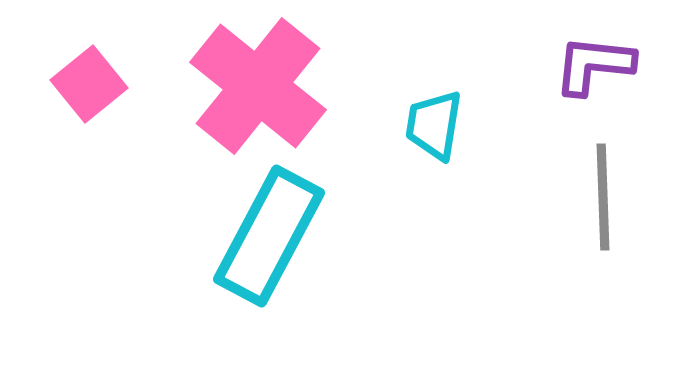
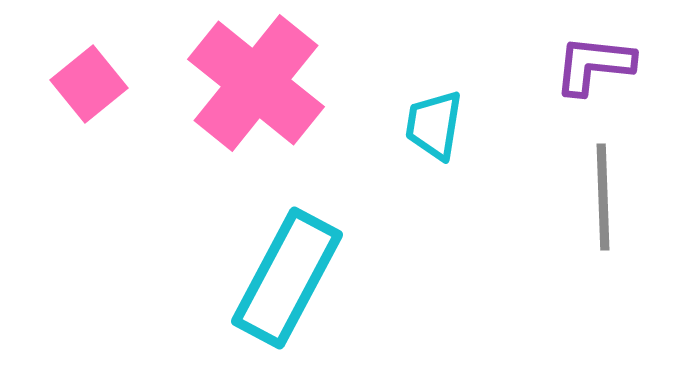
pink cross: moved 2 px left, 3 px up
cyan rectangle: moved 18 px right, 42 px down
